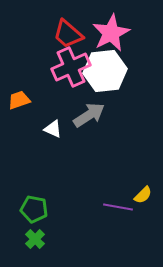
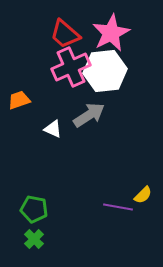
red trapezoid: moved 3 px left
green cross: moved 1 px left
